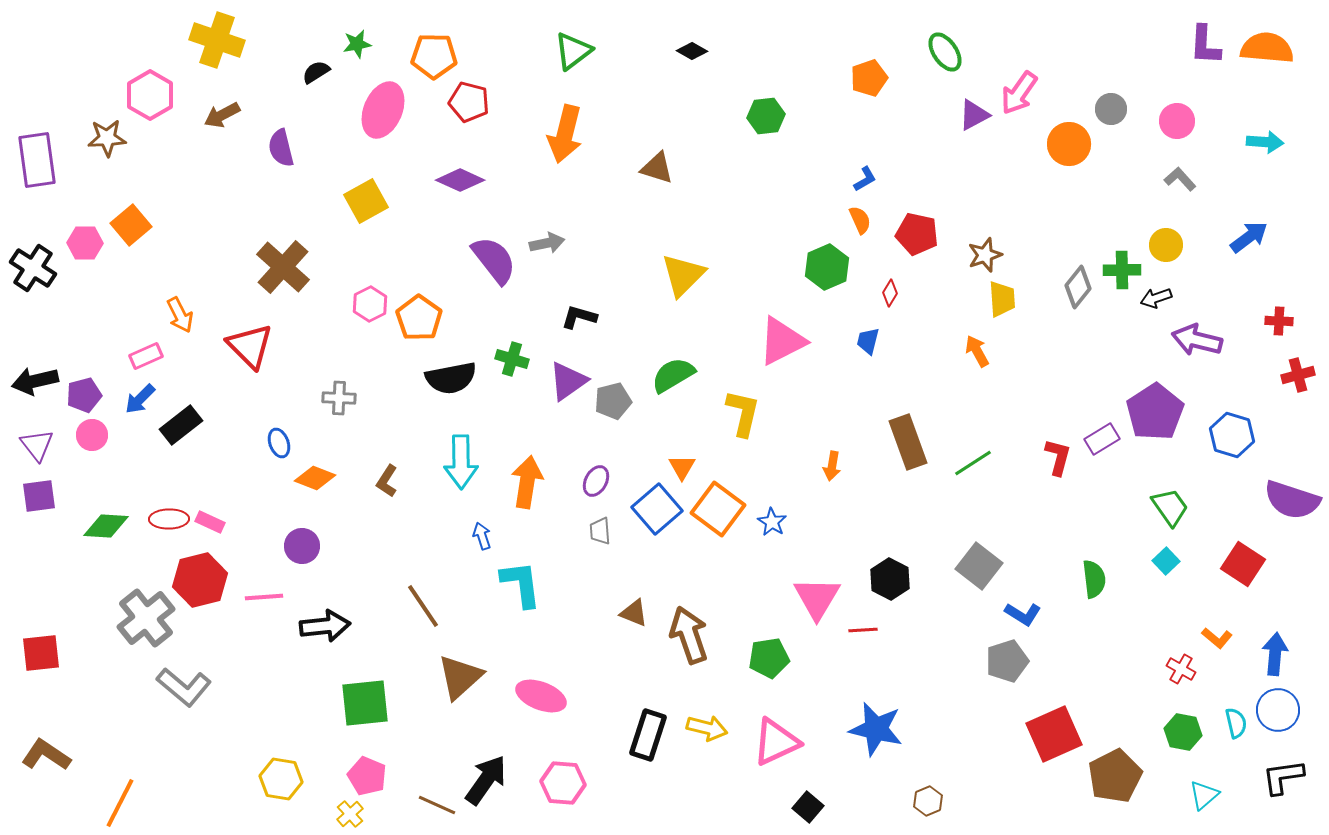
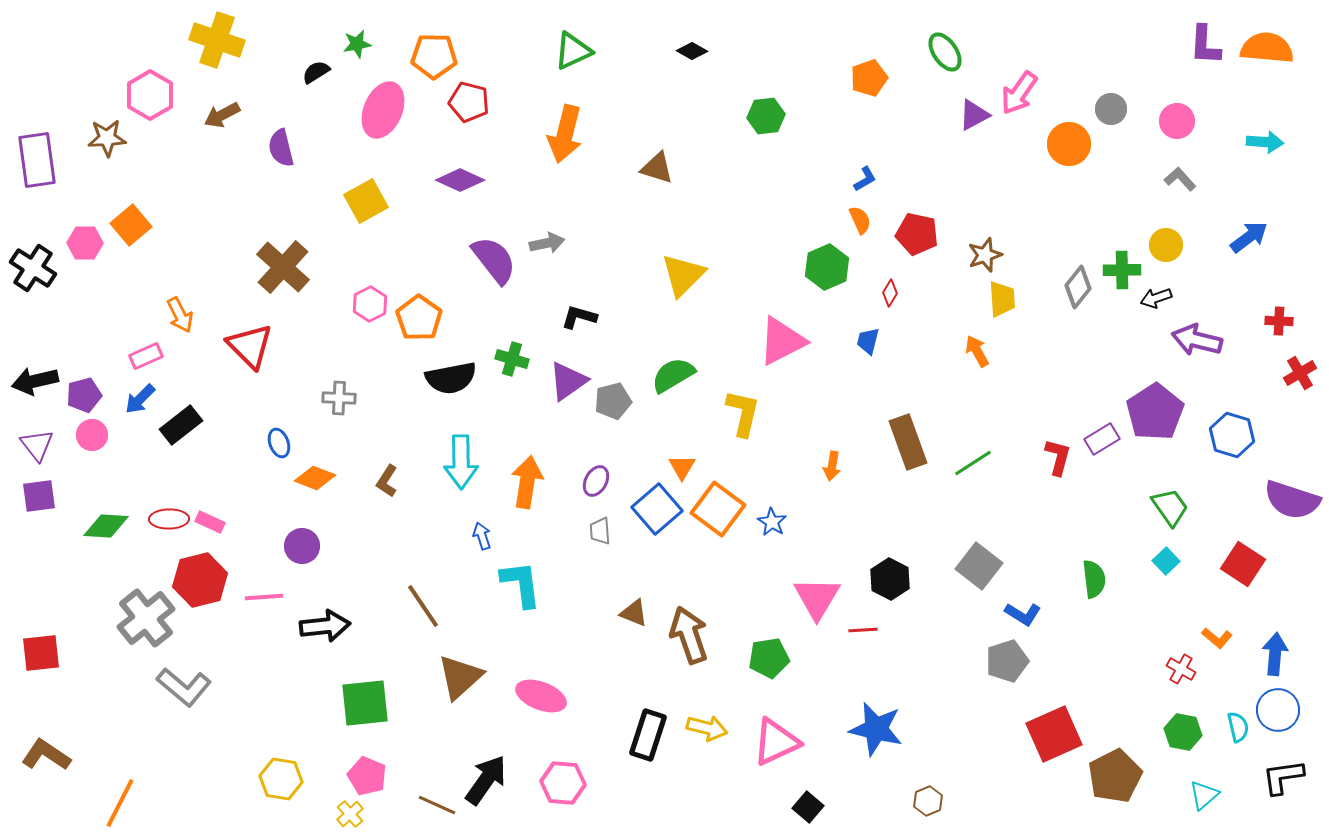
green triangle at (573, 51): rotated 12 degrees clockwise
red cross at (1298, 375): moved 2 px right, 2 px up; rotated 16 degrees counterclockwise
cyan semicircle at (1236, 723): moved 2 px right, 4 px down
